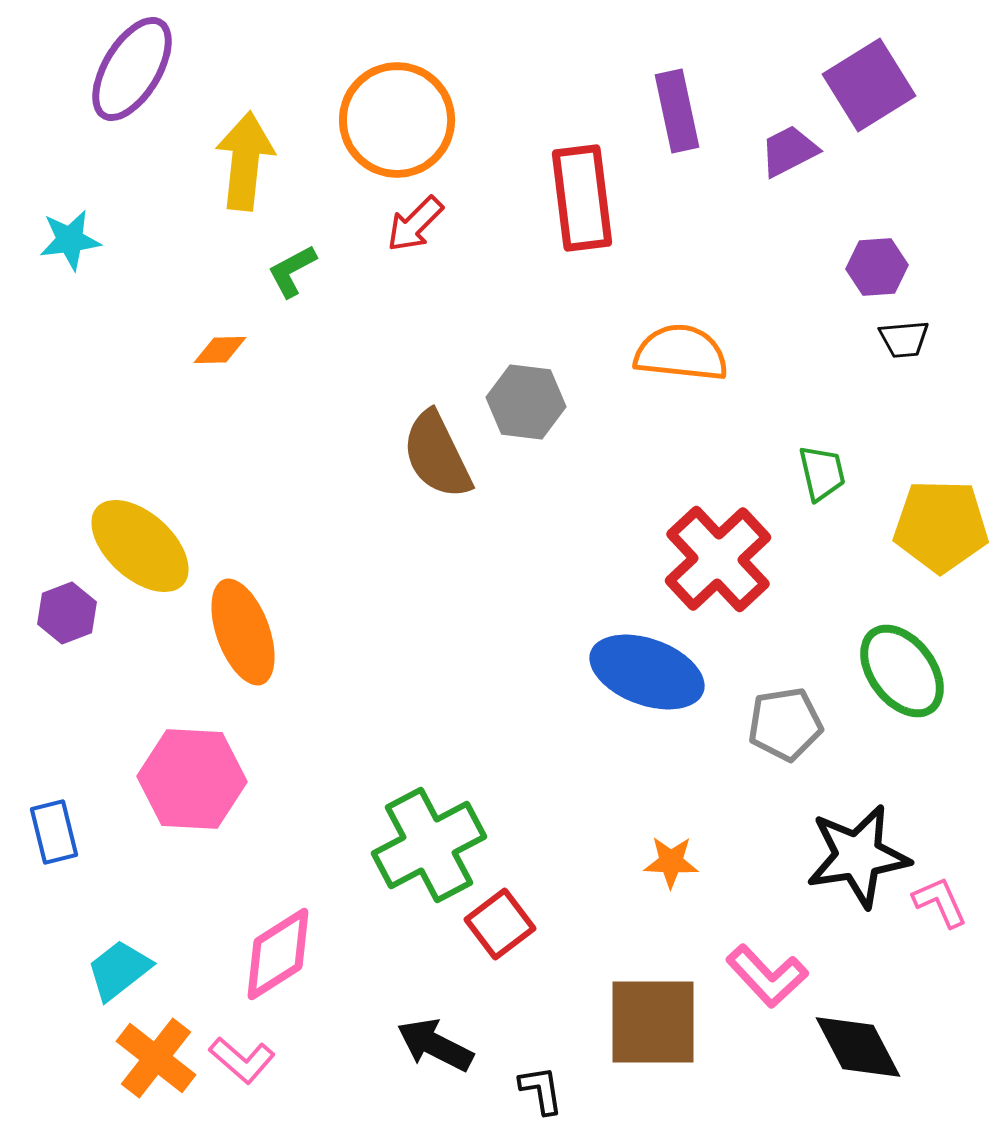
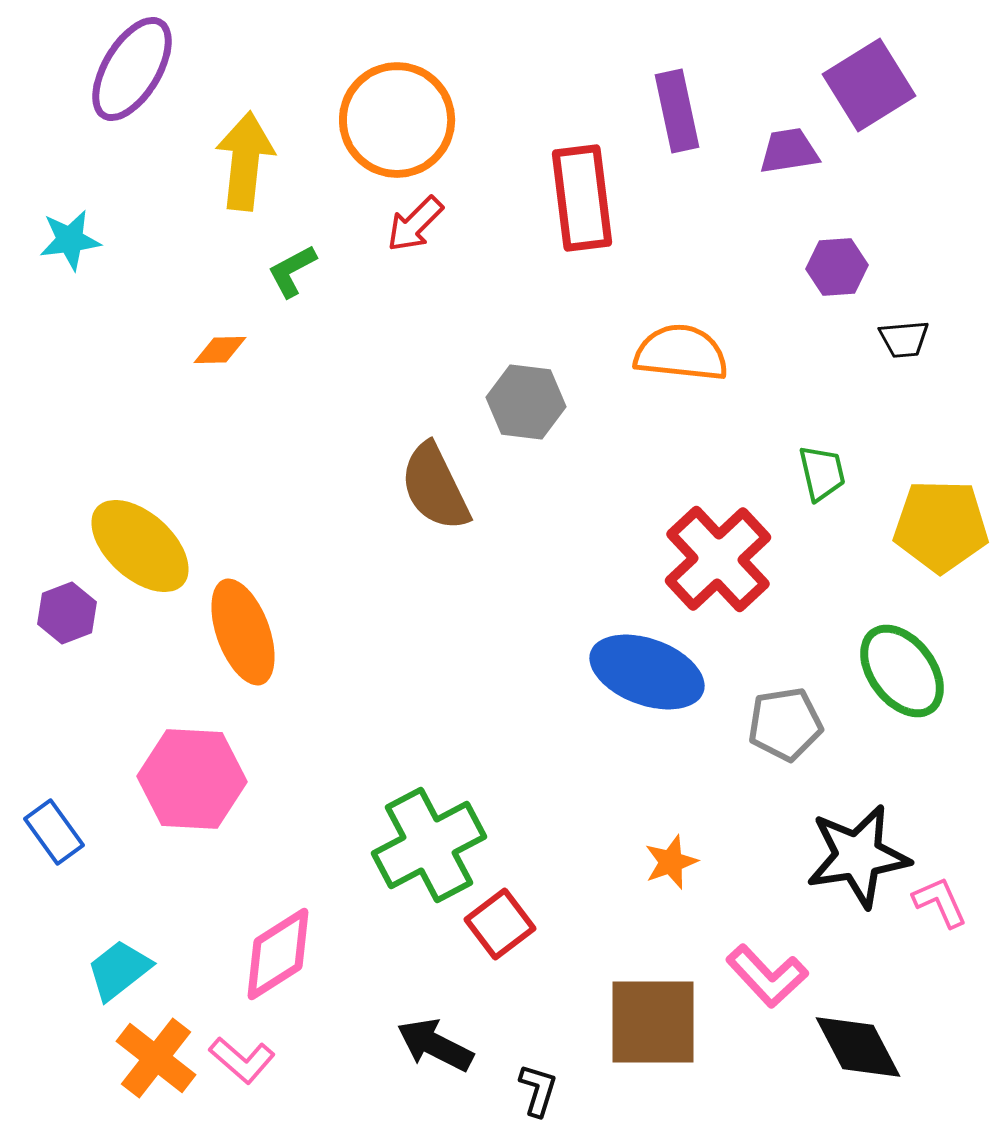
purple trapezoid at (789, 151): rotated 18 degrees clockwise
purple hexagon at (877, 267): moved 40 px left
brown semicircle at (437, 455): moved 2 px left, 32 px down
blue rectangle at (54, 832): rotated 22 degrees counterclockwise
orange star at (671, 862): rotated 22 degrees counterclockwise
black L-shape at (541, 1090): moved 3 px left; rotated 26 degrees clockwise
